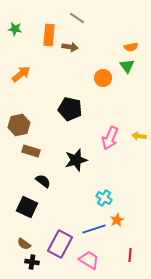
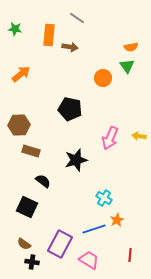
brown hexagon: rotated 10 degrees clockwise
